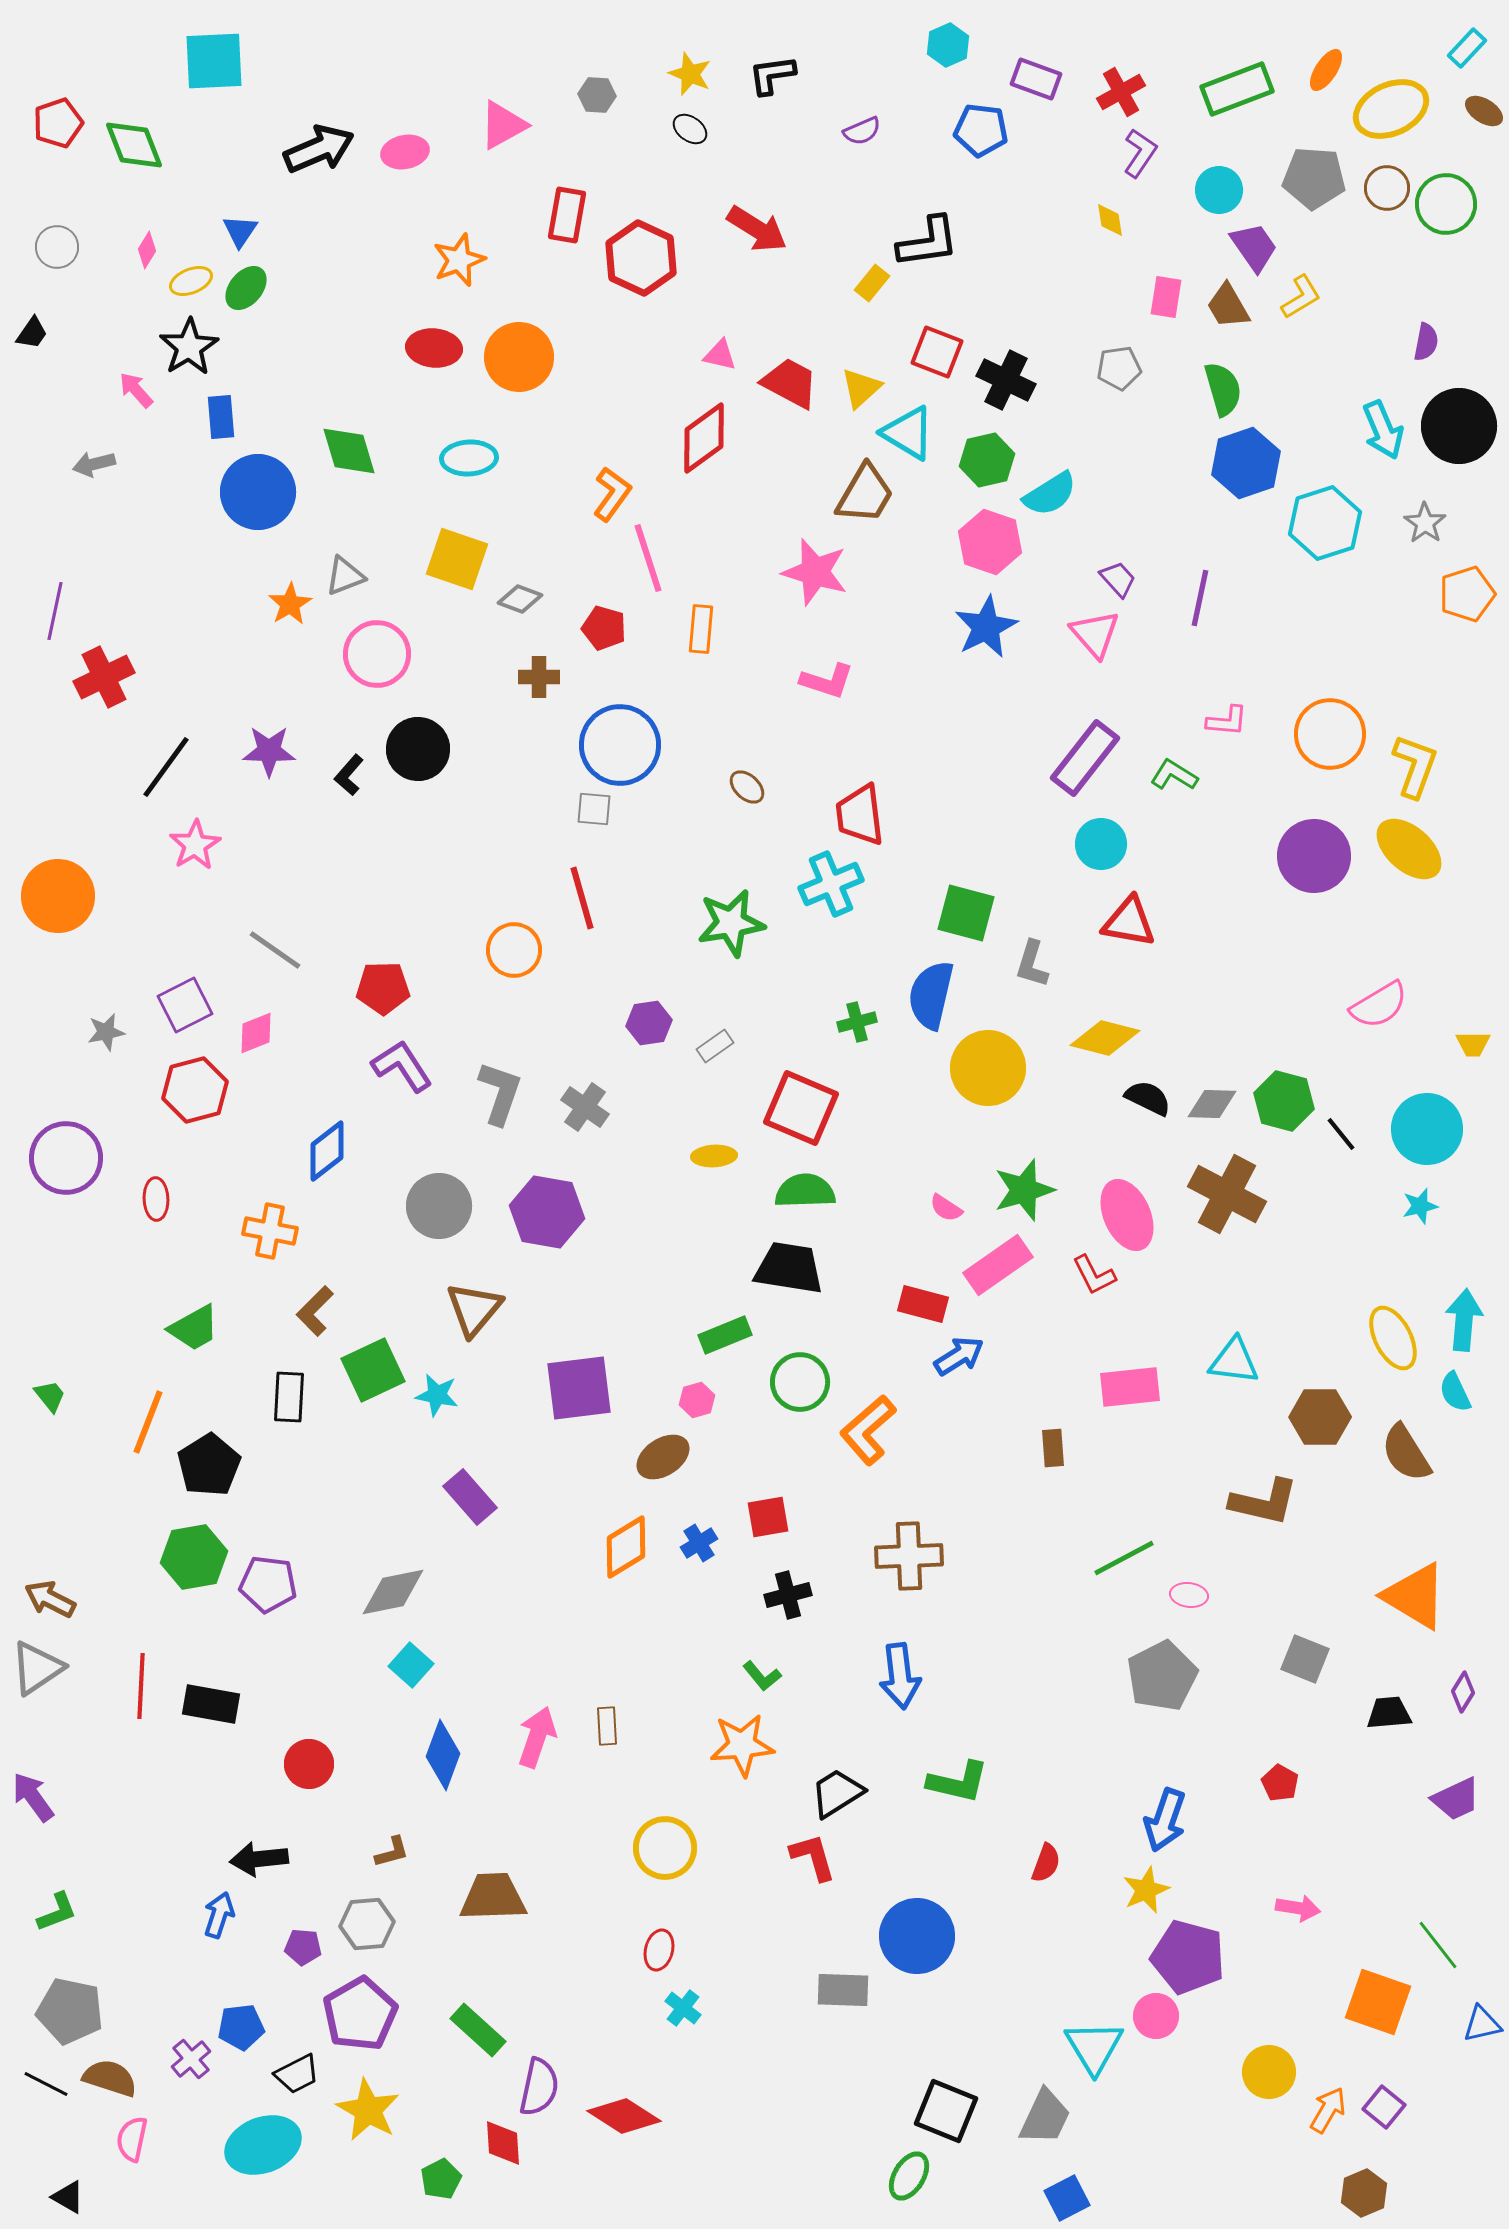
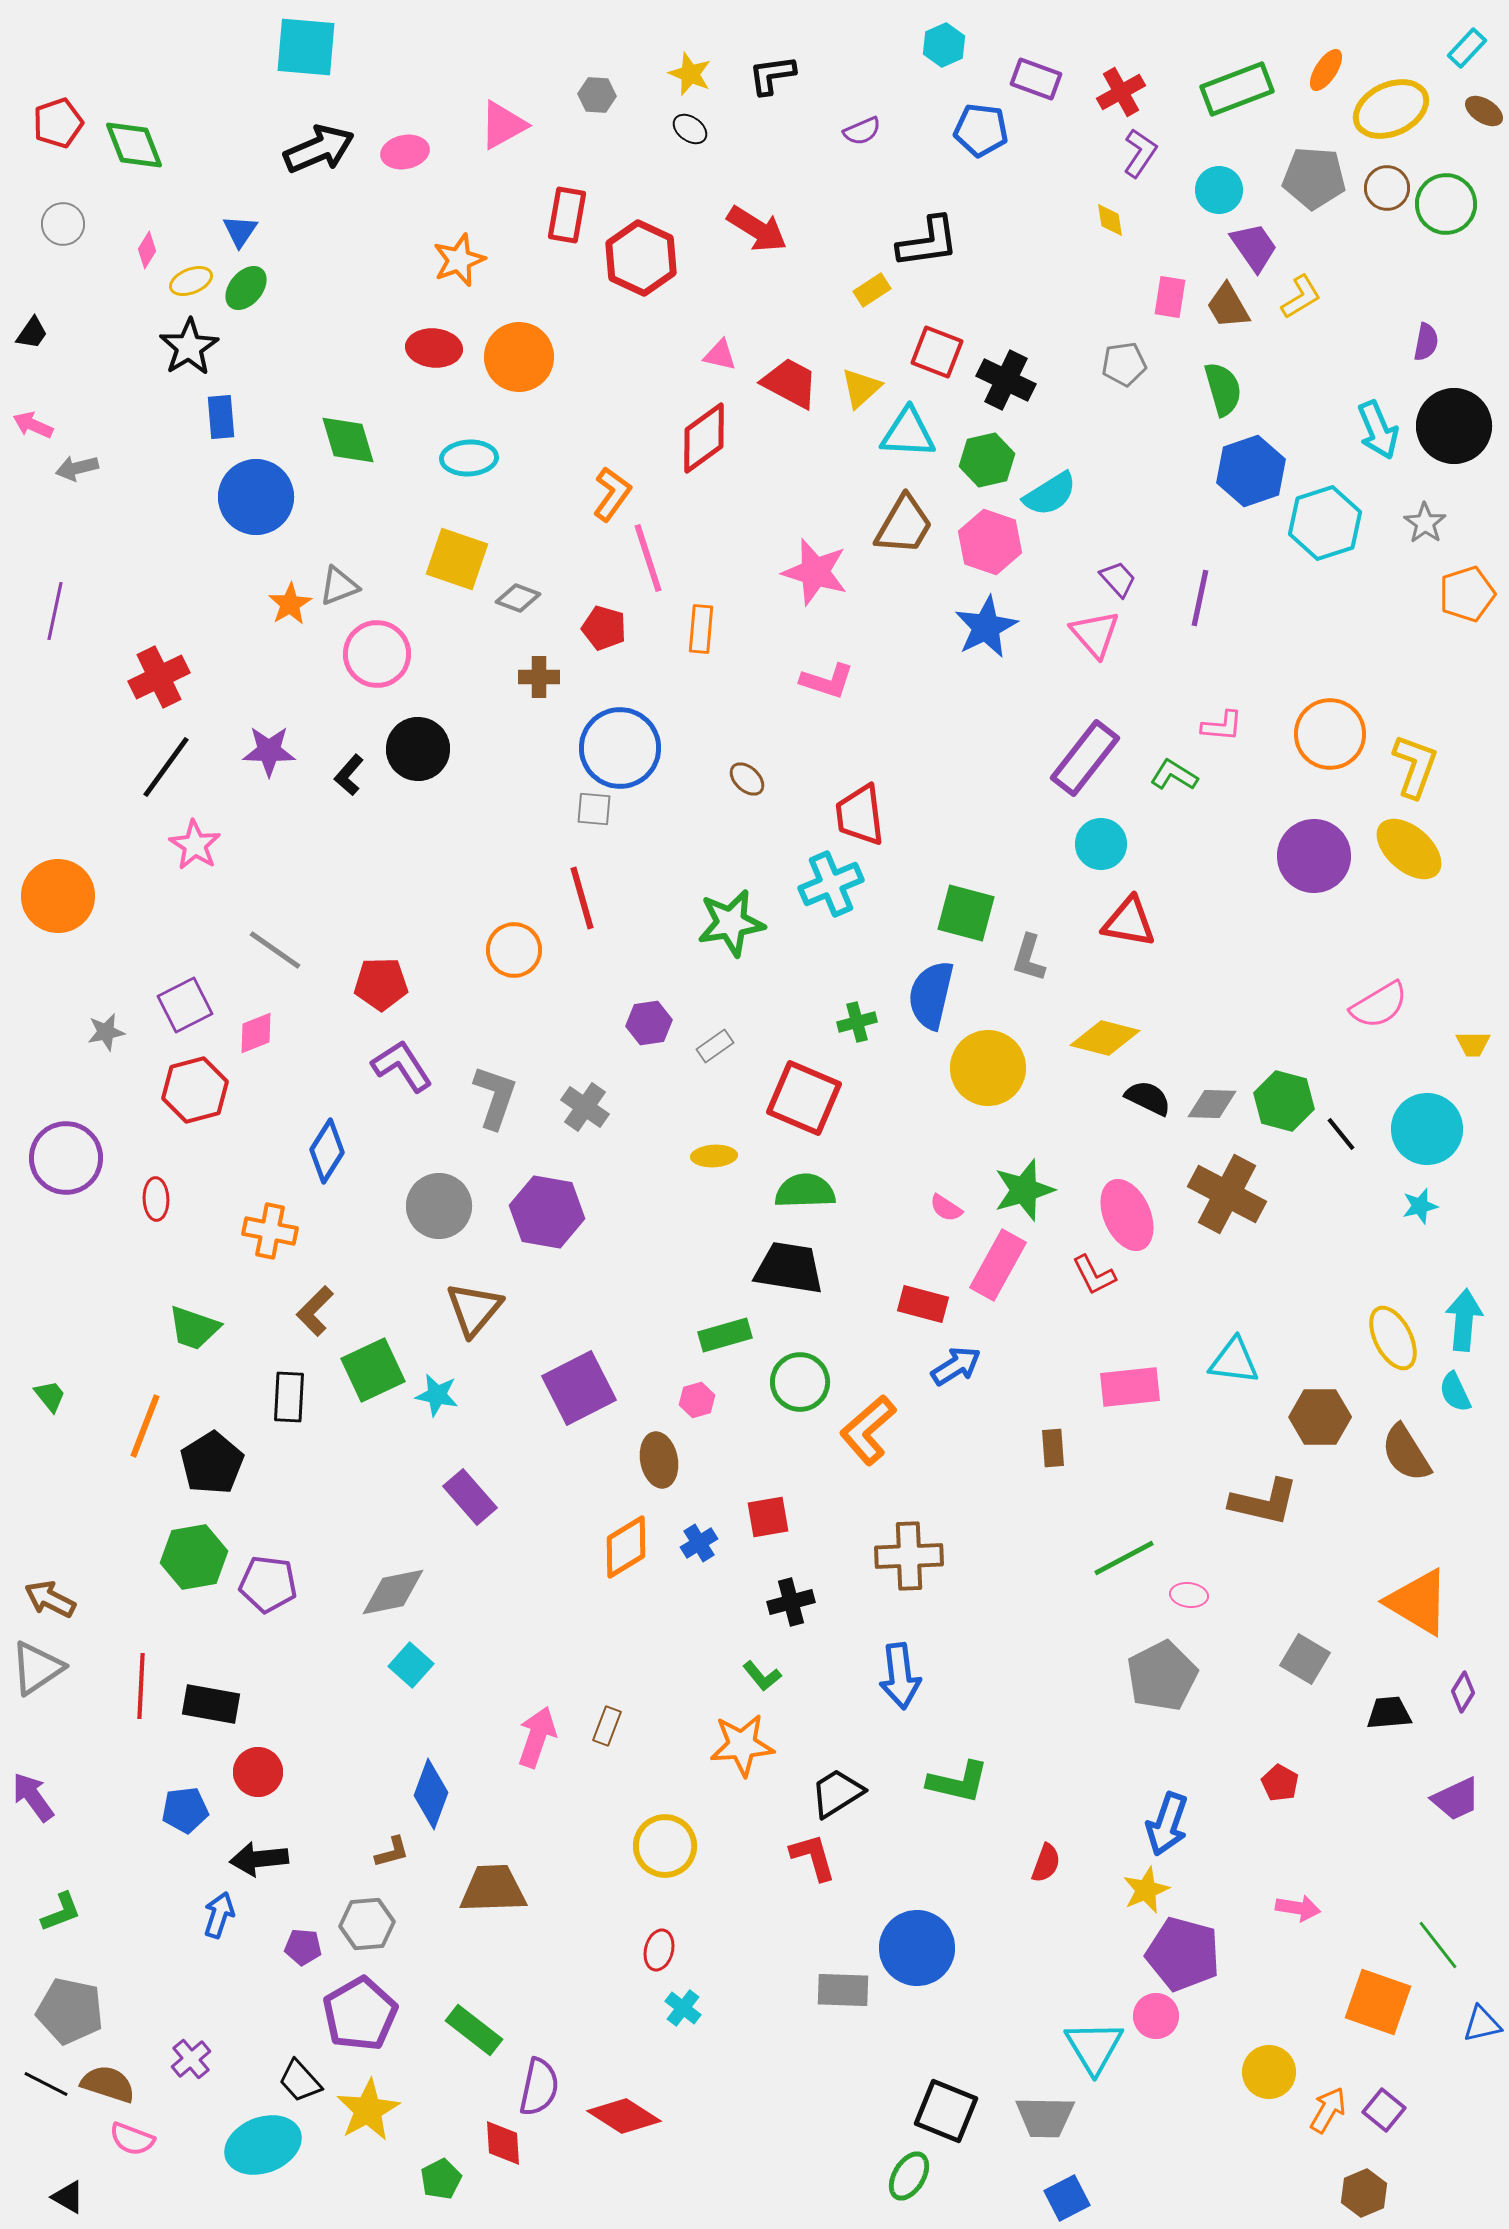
cyan hexagon at (948, 45): moved 4 px left
cyan square at (214, 61): moved 92 px right, 14 px up; rotated 8 degrees clockwise
gray circle at (57, 247): moved 6 px right, 23 px up
yellow rectangle at (872, 283): moved 7 px down; rotated 18 degrees clockwise
pink rectangle at (1166, 297): moved 4 px right
gray pentagon at (1119, 368): moved 5 px right, 4 px up
pink arrow at (136, 390): moved 103 px left, 35 px down; rotated 24 degrees counterclockwise
black circle at (1459, 426): moved 5 px left
cyan arrow at (1383, 430): moved 5 px left
cyan triangle at (908, 433): rotated 28 degrees counterclockwise
green diamond at (349, 451): moved 1 px left, 11 px up
blue hexagon at (1246, 463): moved 5 px right, 8 px down
gray arrow at (94, 464): moved 17 px left, 4 px down
blue circle at (258, 492): moved 2 px left, 5 px down
brown trapezoid at (865, 494): moved 39 px right, 31 px down
gray triangle at (345, 576): moved 6 px left, 10 px down
gray diamond at (520, 599): moved 2 px left, 1 px up
red cross at (104, 677): moved 55 px right
pink L-shape at (1227, 721): moved 5 px left, 5 px down
blue circle at (620, 745): moved 3 px down
brown ellipse at (747, 787): moved 8 px up
pink star at (195, 845): rotated 9 degrees counterclockwise
gray L-shape at (1032, 964): moved 3 px left, 6 px up
red pentagon at (383, 988): moved 2 px left, 4 px up
gray L-shape at (500, 1093): moved 5 px left, 4 px down
red square at (801, 1108): moved 3 px right, 10 px up
blue diamond at (327, 1151): rotated 20 degrees counterclockwise
pink rectangle at (998, 1265): rotated 26 degrees counterclockwise
green trapezoid at (194, 1328): rotated 48 degrees clockwise
green rectangle at (725, 1335): rotated 6 degrees clockwise
blue arrow at (959, 1356): moved 3 px left, 10 px down
purple square at (579, 1388): rotated 20 degrees counterclockwise
orange line at (148, 1422): moved 3 px left, 4 px down
brown ellipse at (663, 1457): moved 4 px left, 3 px down; rotated 68 degrees counterclockwise
black pentagon at (209, 1465): moved 3 px right, 2 px up
black cross at (788, 1595): moved 3 px right, 7 px down
orange triangle at (1415, 1596): moved 3 px right, 6 px down
gray square at (1305, 1659): rotated 9 degrees clockwise
brown rectangle at (607, 1726): rotated 24 degrees clockwise
blue diamond at (443, 1755): moved 12 px left, 39 px down
red circle at (309, 1764): moved 51 px left, 8 px down
blue arrow at (1165, 1820): moved 2 px right, 4 px down
yellow circle at (665, 1848): moved 2 px up
brown trapezoid at (493, 1897): moved 8 px up
green L-shape at (57, 1912): moved 4 px right
blue circle at (917, 1936): moved 12 px down
purple pentagon at (1188, 1957): moved 5 px left, 3 px up
blue pentagon at (241, 2027): moved 56 px left, 217 px up
green rectangle at (478, 2030): moved 4 px left; rotated 4 degrees counterclockwise
black trapezoid at (297, 2074): moved 3 px right, 7 px down; rotated 75 degrees clockwise
brown semicircle at (110, 2078): moved 2 px left, 6 px down
purple square at (1384, 2107): moved 3 px down
yellow star at (368, 2110): rotated 14 degrees clockwise
gray trapezoid at (1045, 2117): rotated 66 degrees clockwise
pink semicircle at (132, 2139): rotated 81 degrees counterclockwise
